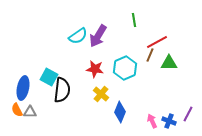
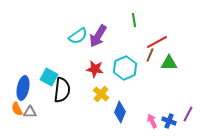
orange semicircle: moved 1 px up
